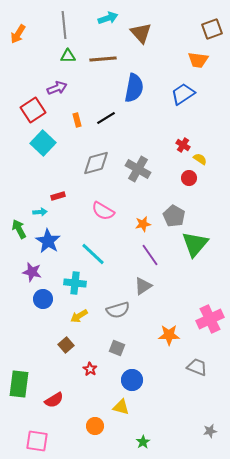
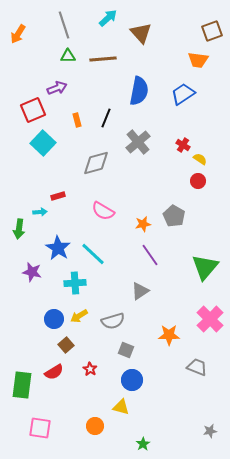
cyan arrow at (108, 18): rotated 24 degrees counterclockwise
gray line at (64, 25): rotated 12 degrees counterclockwise
brown square at (212, 29): moved 2 px down
blue semicircle at (134, 88): moved 5 px right, 3 px down
red square at (33, 110): rotated 10 degrees clockwise
black line at (106, 118): rotated 36 degrees counterclockwise
gray cross at (138, 169): moved 27 px up; rotated 20 degrees clockwise
red circle at (189, 178): moved 9 px right, 3 px down
green arrow at (19, 229): rotated 144 degrees counterclockwise
blue star at (48, 241): moved 10 px right, 7 px down
green triangle at (195, 244): moved 10 px right, 23 px down
cyan cross at (75, 283): rotated 10 degrees counterclockwise
gray triangle at (143, 286): moved 3 px left, 5 px down
blue circle at (43, 299): moved 11 px right, 20 px down
gray semicircle at (118, 310): moved 5 px left, 11 px down
pink cross at (210, 319): rotated 20 degrees counterclockwise
gray square at (117, 348): moved 9 px right, 2 px down
green rectangle at (19, 384): moved 3 px right, 1 px down
red semicircle at (54, 400): moved 28 px up
pink square at (37, 441): moved 3 px right, 13 px up
green star at (143, 442): moved 2 px down
